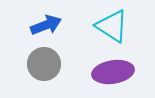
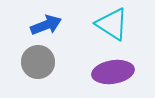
cyan triangle: moved 2 px up
gray circle: moved 6 px left, 2 px up
